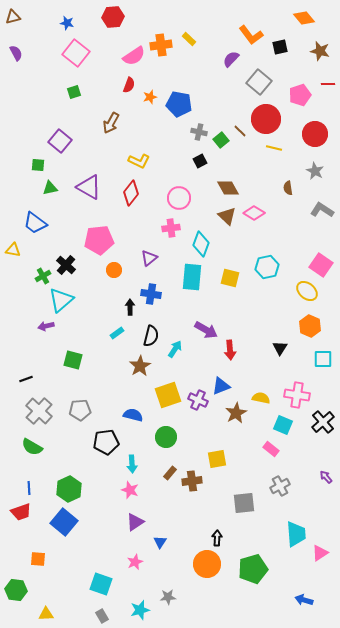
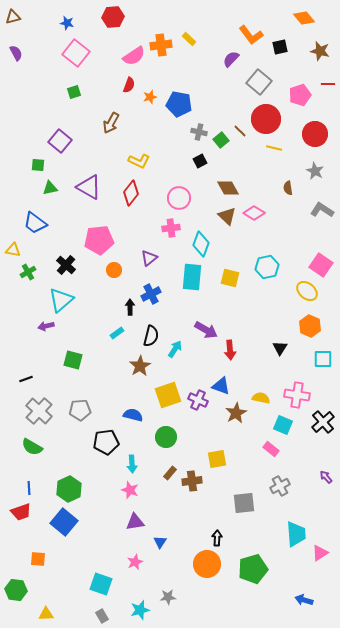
green cross at (43, 276): moved 15 px left, 4 px up
blue cross at (151, 294): rotated 36 degrees counterclockwise
blue triangle at (221, 386): rotated 42 degrees clockwise
purple triangle at (135, 522): rotated 24 degrees clockwise
